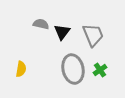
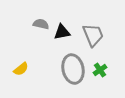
black triangle: rotated 42 degrees clockwise
yellow semicircle: rotated 42 degrees clockwise
